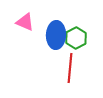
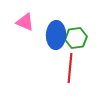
green hexagon: rotated 20 degrees clockwise
